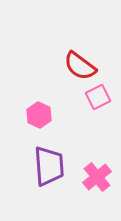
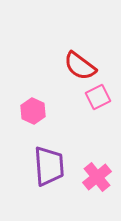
pink hexagon: moved 6 px left, 4 px up
